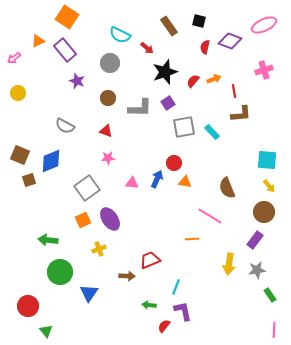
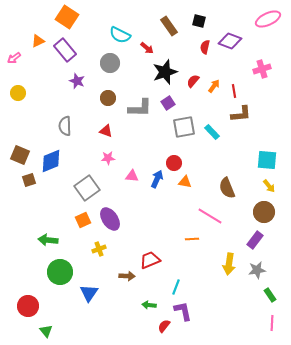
pink ellipse at (264, 25): moved 4 px right, 6 px up
pink cross at (264, 70): moved 2 px left, 1 px up
orange arrow at (214, 79): moved 7 px down; rotated 32 degrees counterclockwise
gray semicircle at (65, 126): rotated 60 degrees clockwise
pink triangle at (132, 183): moved 7 px up
pink line at (274, 330): moved 2 px left, 7 px up
